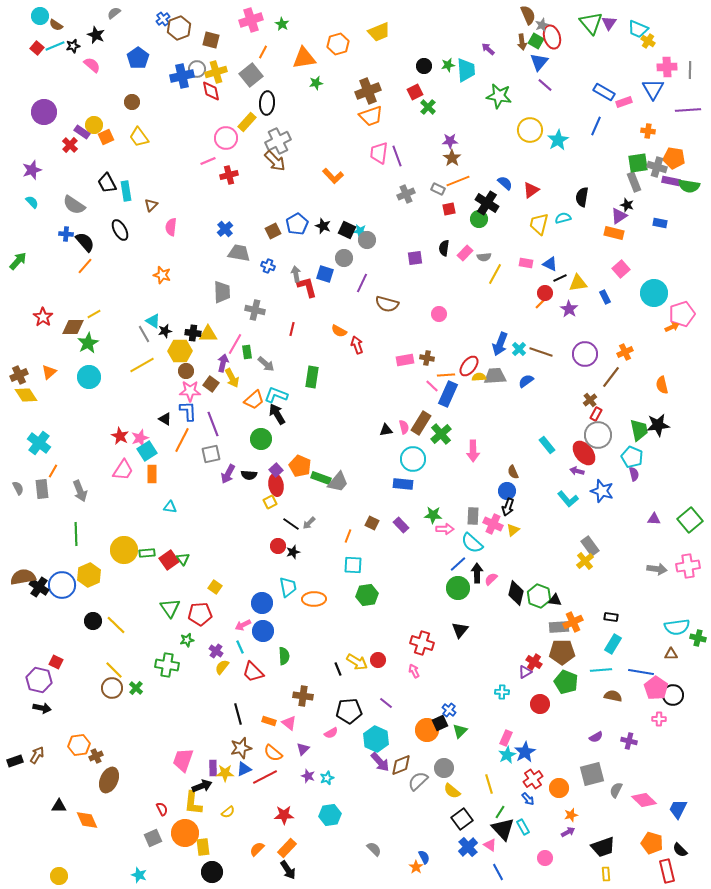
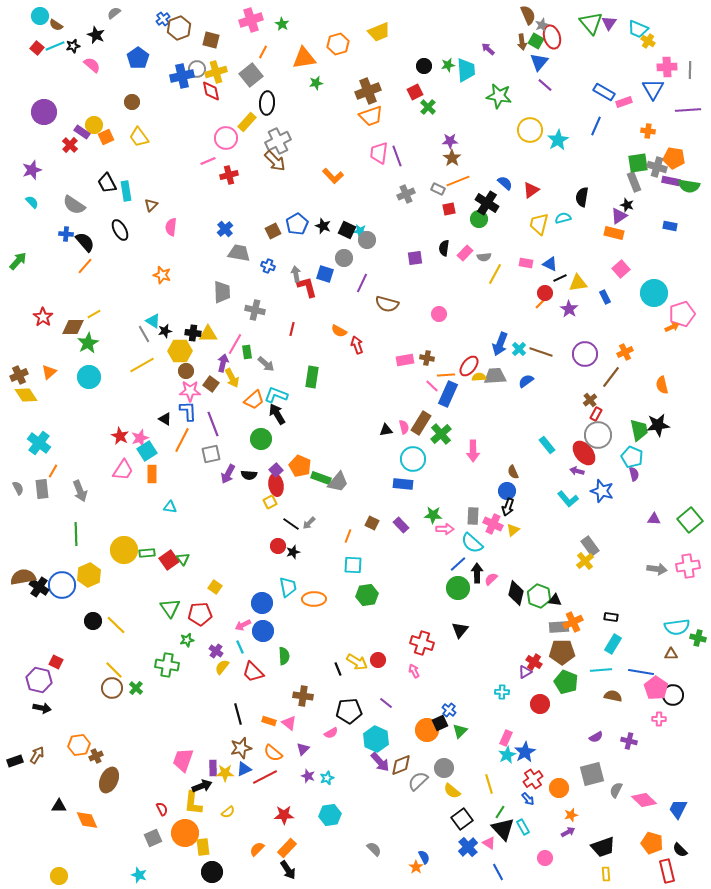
blue rectangle at (660, 223): moved 10 px right, 3 px down
pink triangle at (490, 845): moved 1 px left, 2 px up
